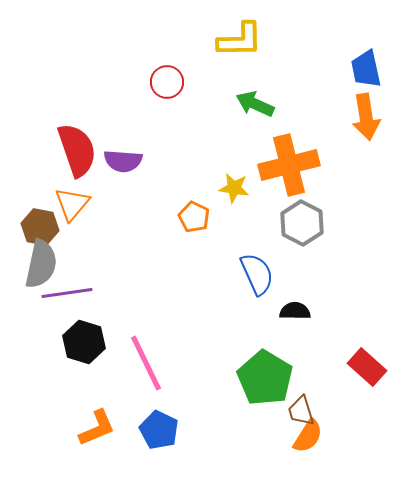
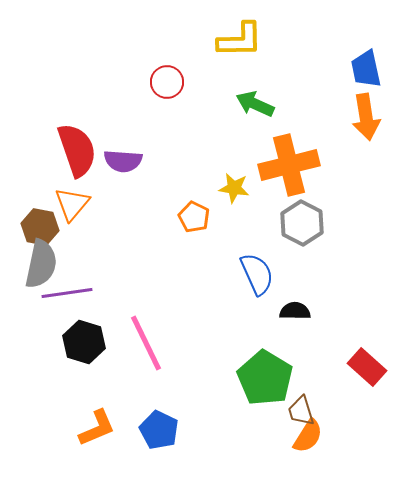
pink line: moved 20 px up
